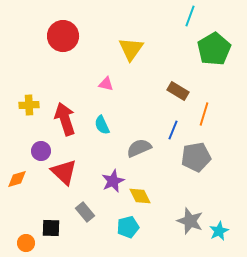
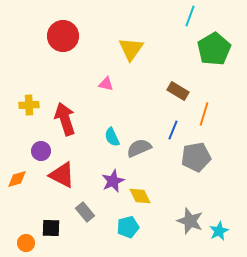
cyan semicircle: moved 10 px right, 12 px down
red triangle: moved 2 px left, 3 px down; rotated 16 degrees counterclockwise
